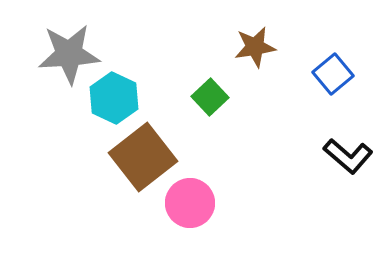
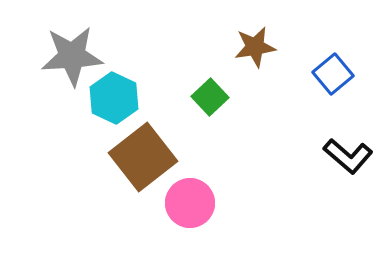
gray star: moved 3 px right, 2 px down
